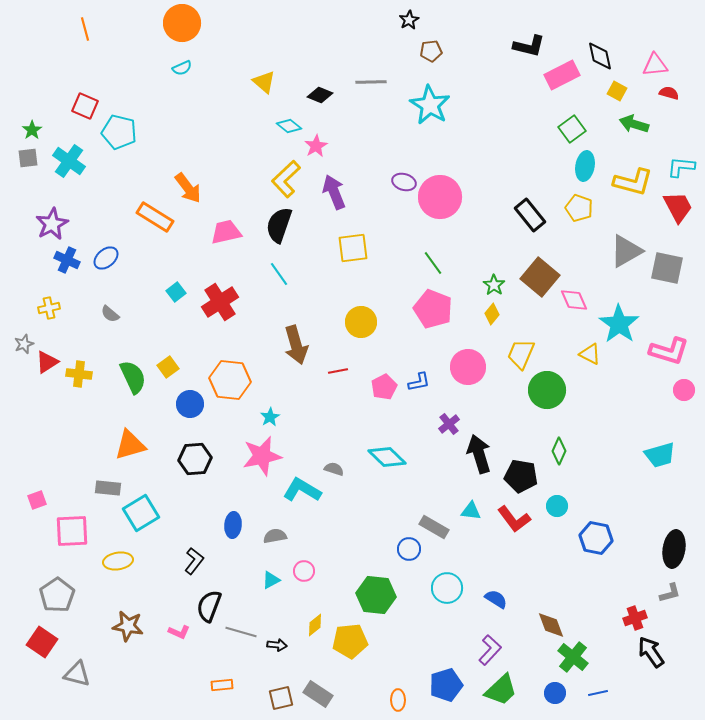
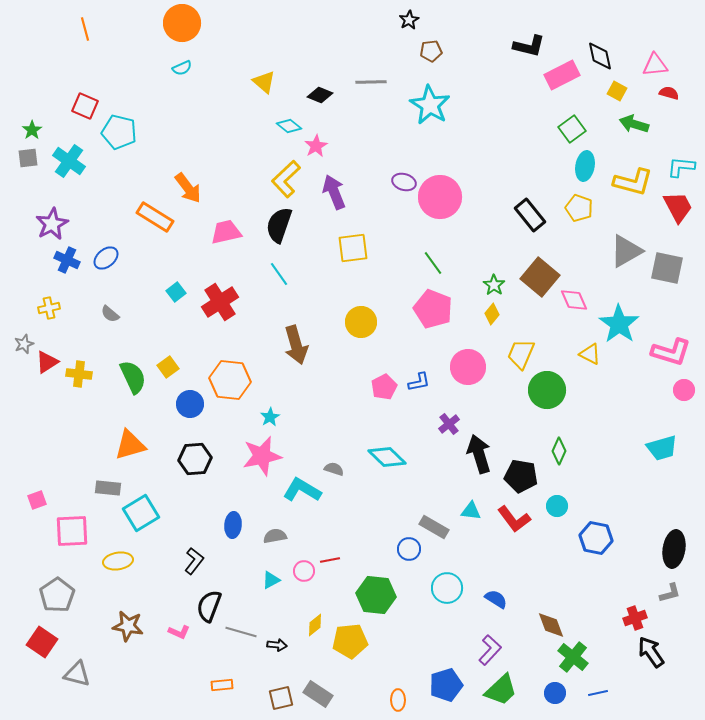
pink L-shape at (669, 351): moved 2 px right, 1 px down
red line at (338, 371): moved 8 px left, 189 px down
cyan trapezoid at (660, 455): moved 2 px right, 7 px up
